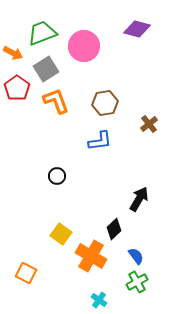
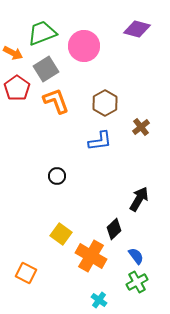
brown hexagon: rotated 20 degrees counterclockwise
brown cross: moved 8 px left, 3 px down
